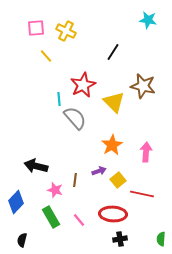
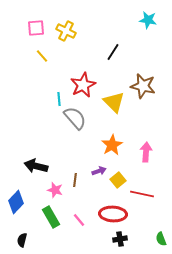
yellow line: moved 4 px left
green semicircle: rotated 24 degrees counterclockwise
